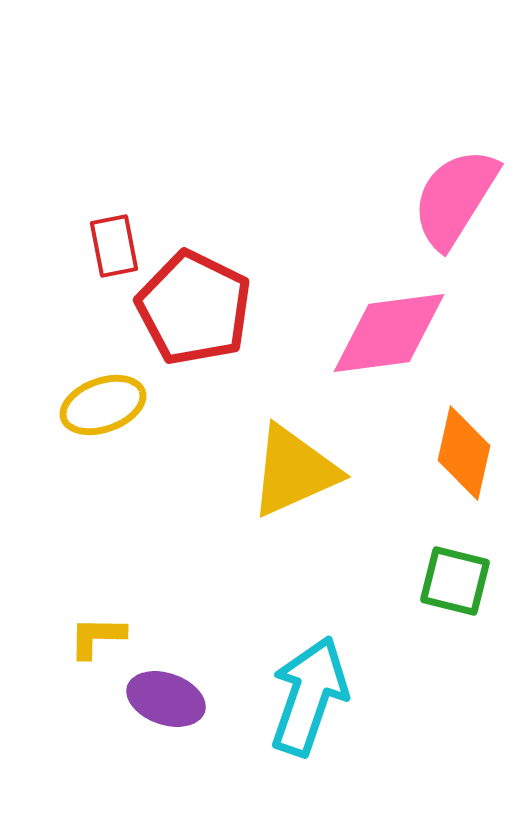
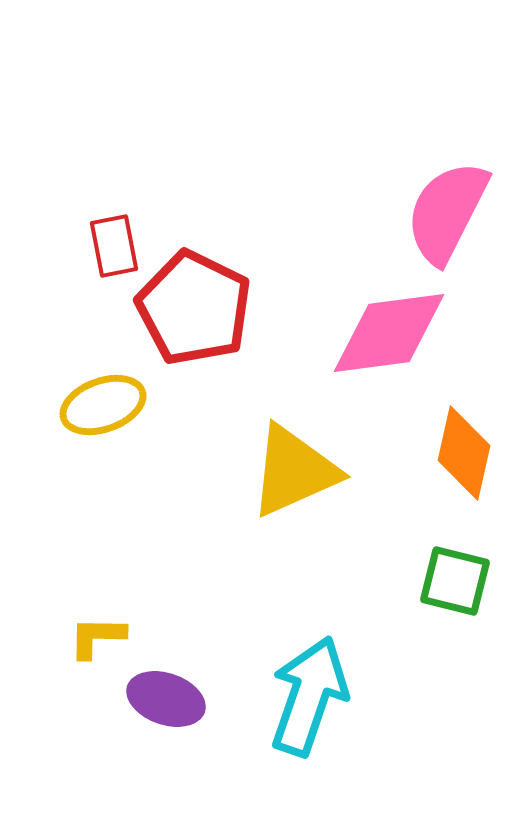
pink semicircle: moved 8 px left, 14 px down; rotated 5 degrees counterclockwise
